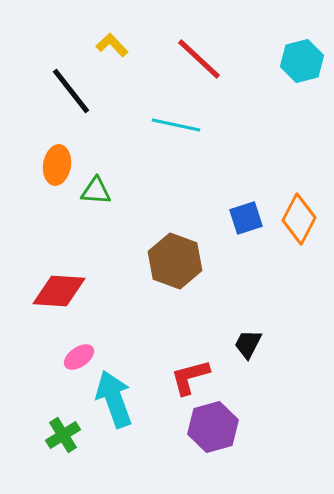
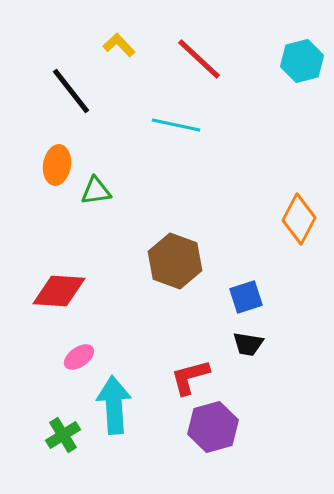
yellow L-shape: moved 7 px right
green triangle: rotated 12 degrees counterclockwise
blue square: moved 79 px down
black trapezoid: rotated 108 degrees counterclockwise
cyan arrow: moved 6 px down; rotated 16 degrees clockwise
